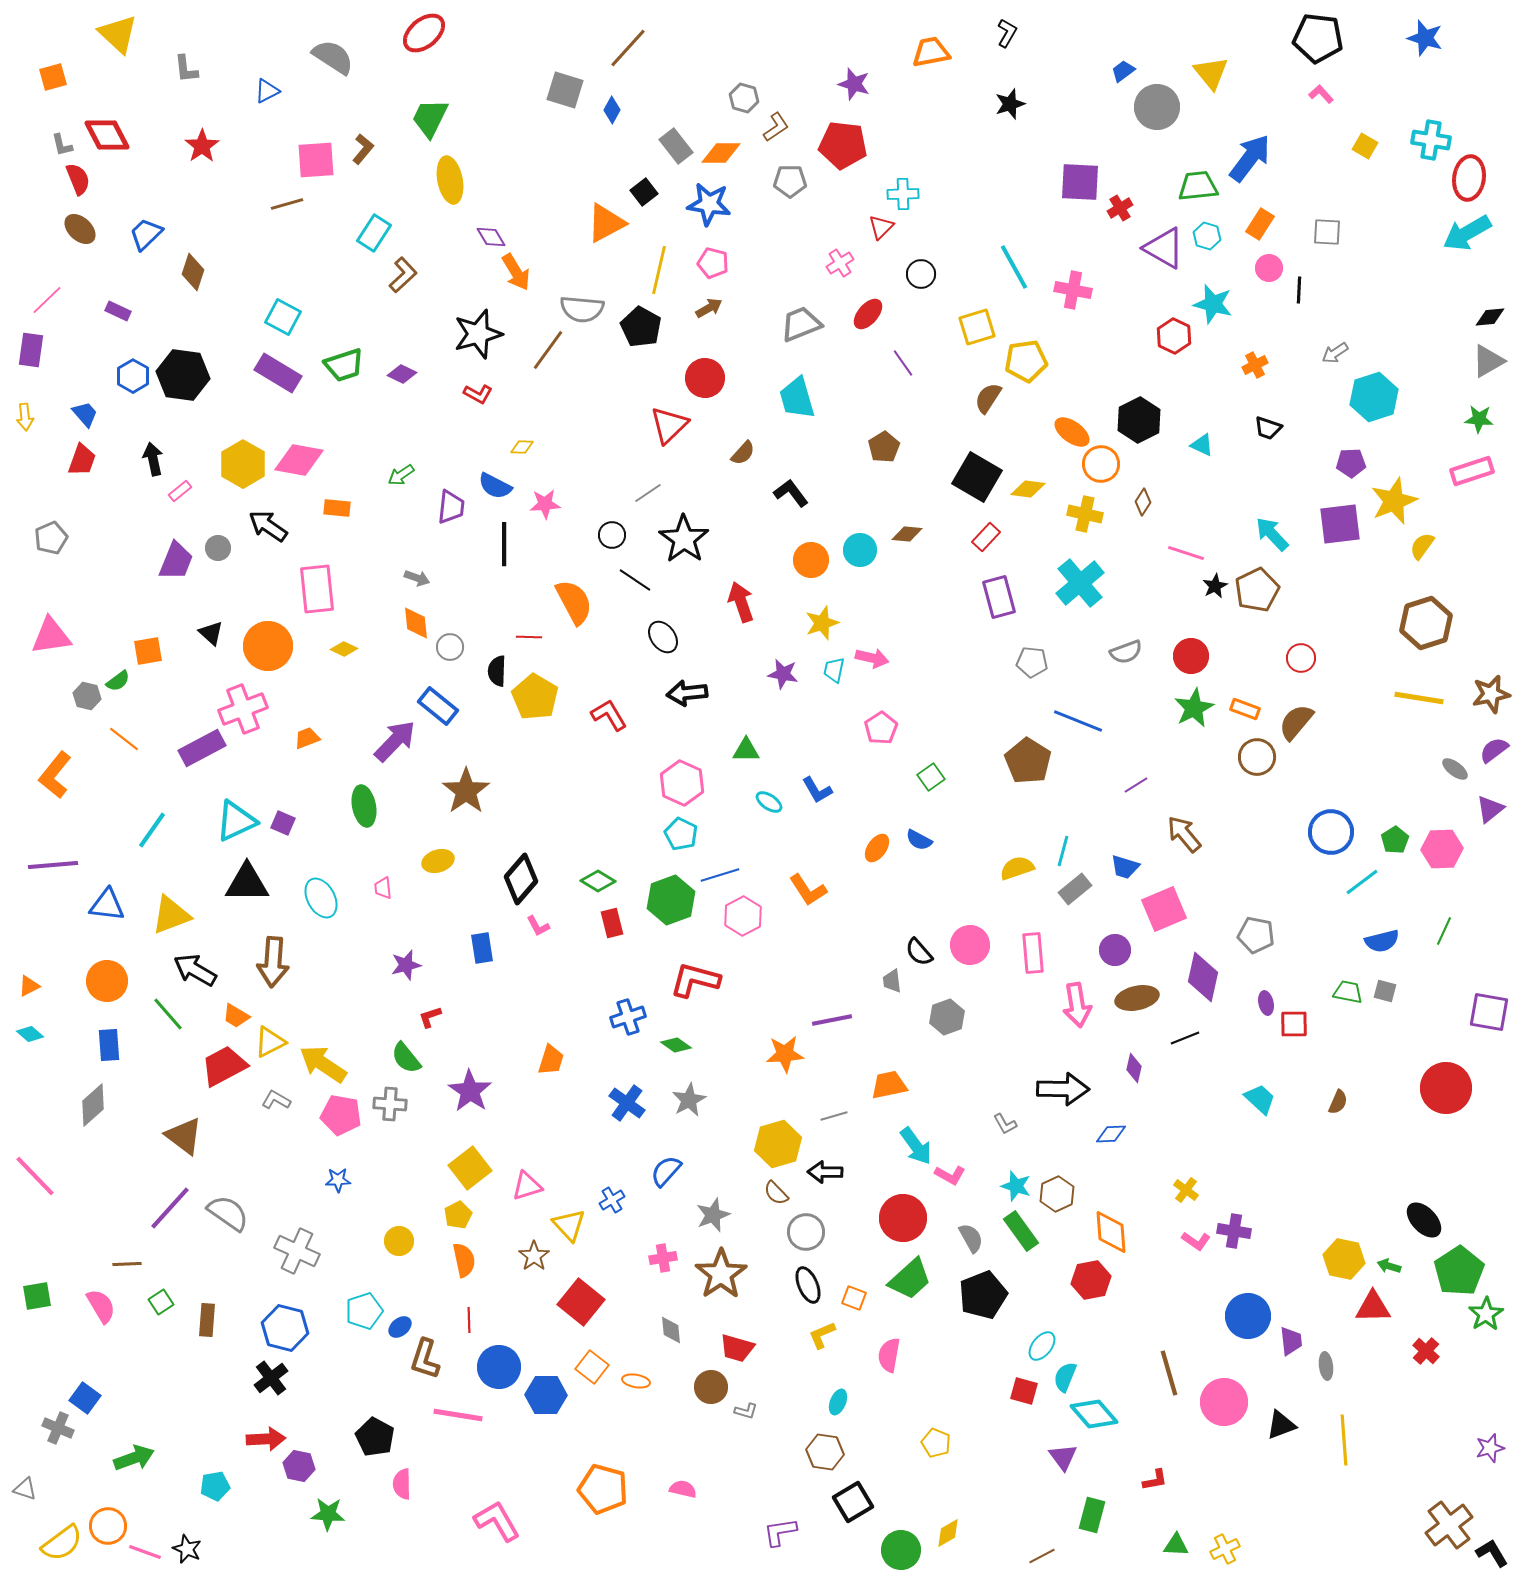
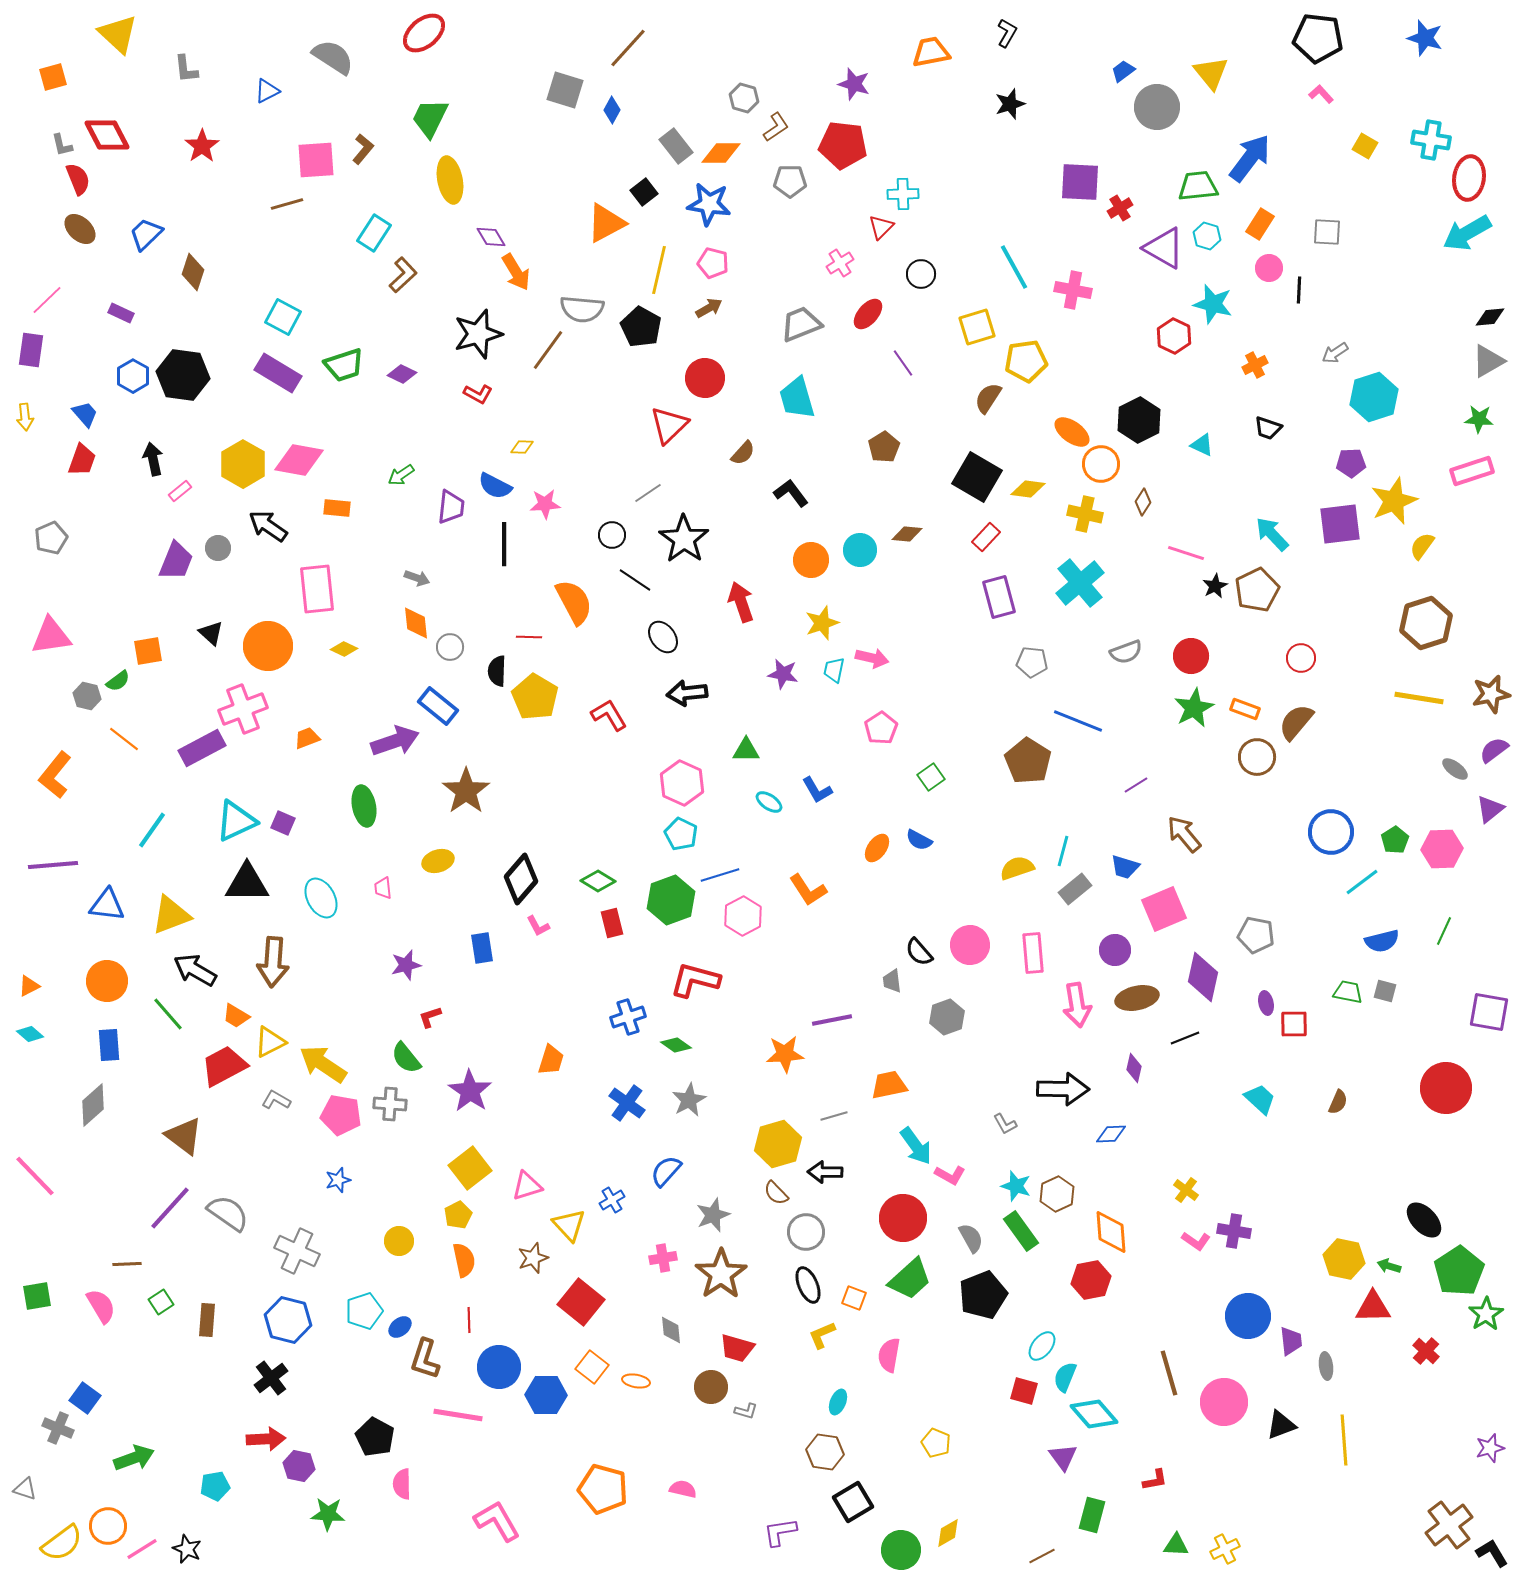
purple rectangle at (118, 311): moved 3 px right, 2 px down
purple arrow at (395, 741): rotated 27 degrees clockwise
blue star at (338, 1180): rotated 15 degrees counterclockwise
brown star at (534, 1256): moved 1 px left, 2 px down; rotated 16 degrees clockwise
blue hexagon at (285, 1328): moved 3 px right, 8 px up
pink line at (145, 1552): moved 3 px left, 3 px up; rotated 52 degrees counterclockwise
